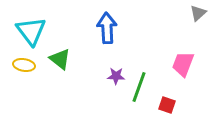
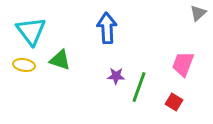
green triangle: moved 1 px down; rotated 20 degrees counterclockwise
red square: moved 7 px right, 3 px up; rotated 12 degrees clockwise
